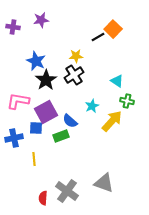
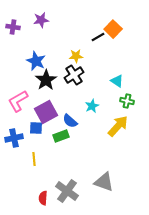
pink L-shape: rotated 40 degrees counterclockwise
yellow arrow: moved 6 px right, 5 px down
gray triangle: moved 1 px up
